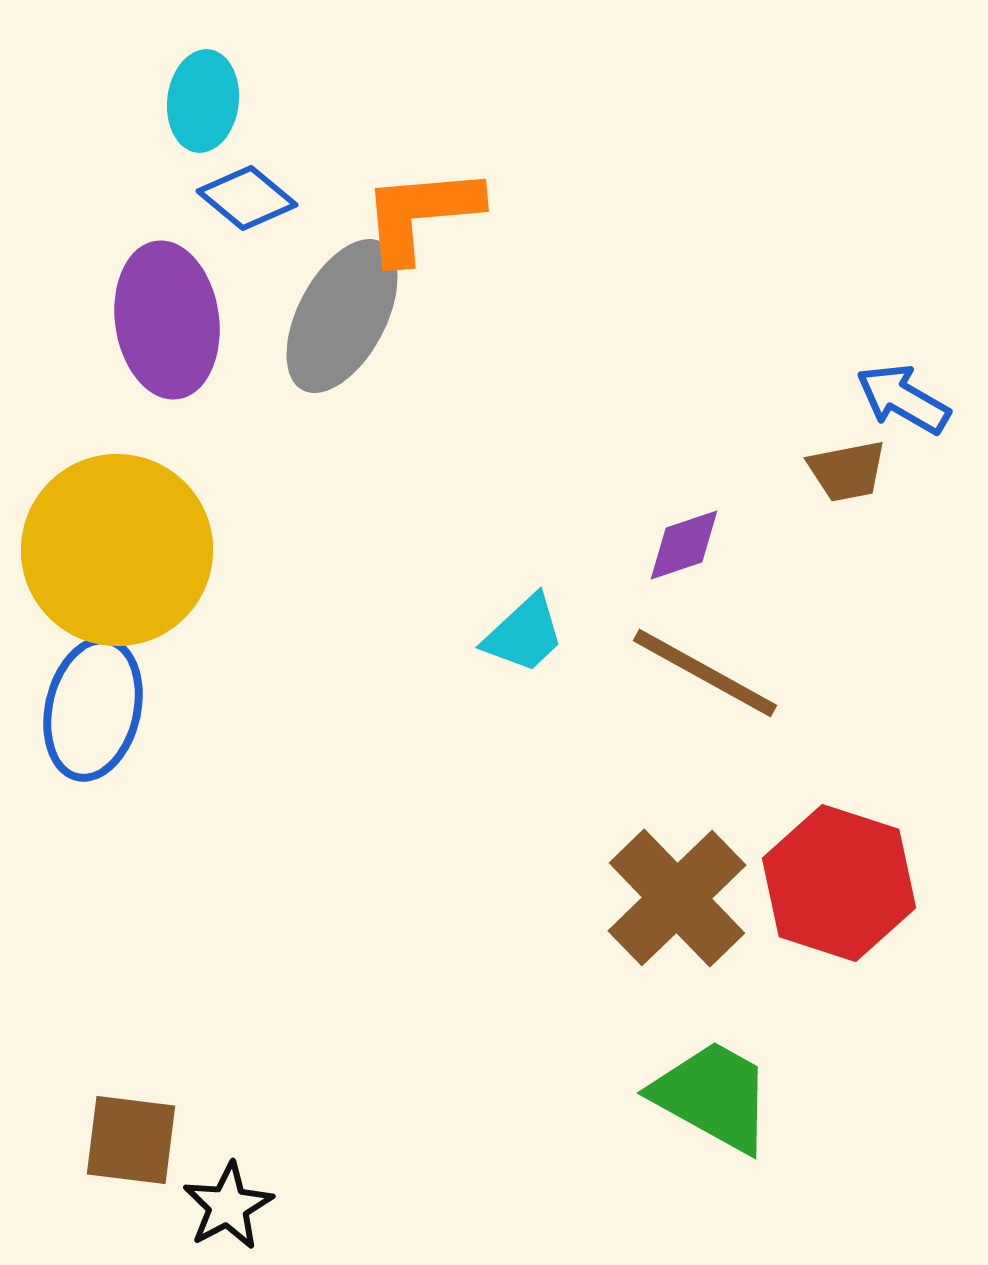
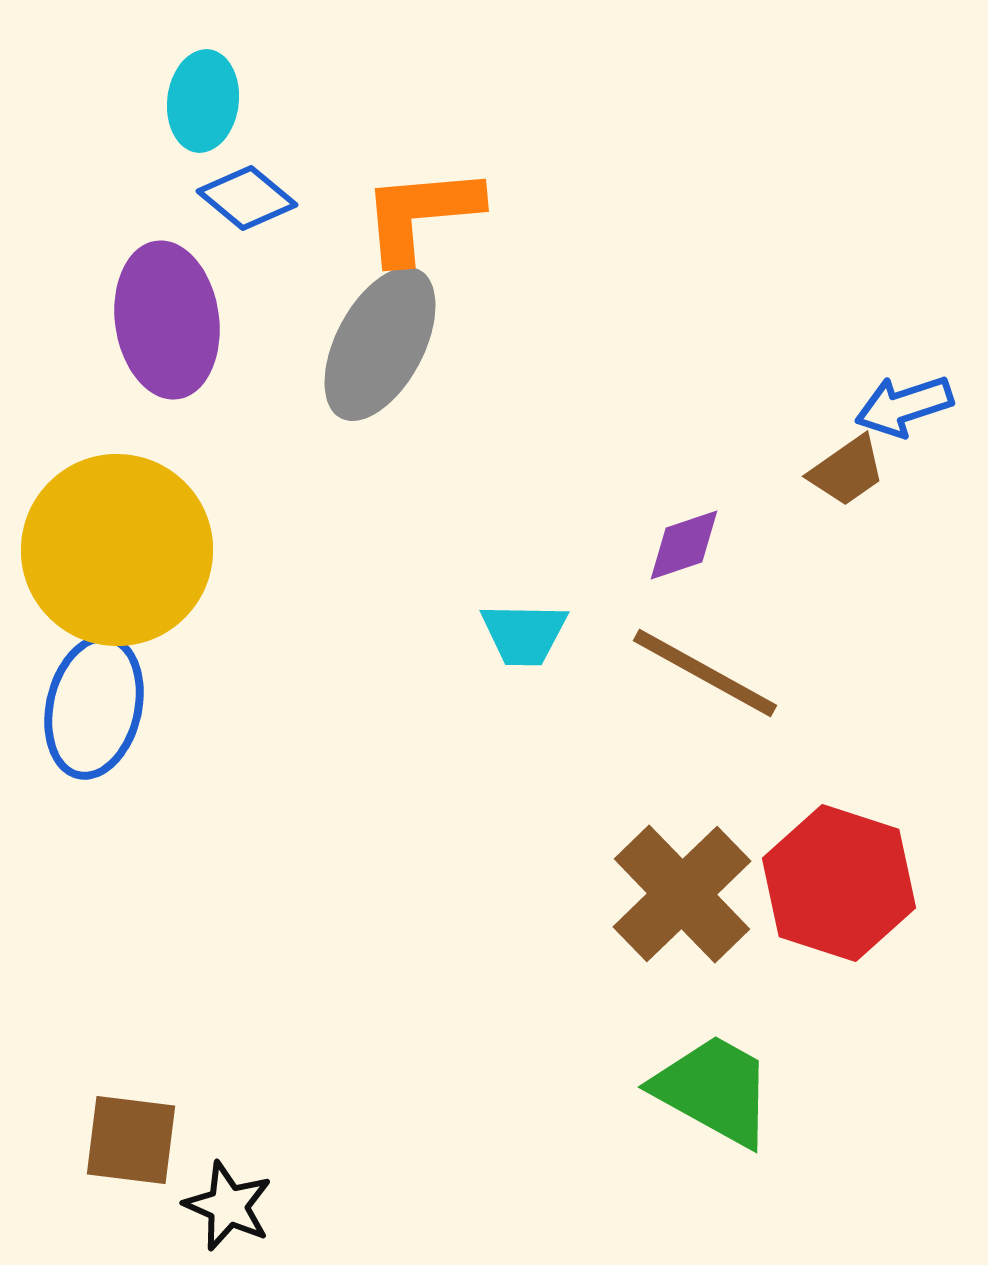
gray ellipse: moved 38 px right, 28 px down
blue arrow: moved 1 px right, 7 px down; rotated 48 degrees counterclockwise
brown trapezoid: rotated 24 degrees counterclockwise
cyan trapezoid: rotated 44 degrees clockwise
blue ellipse: moved 1 px right, 2 px up
brown cross: moved 5 px right, 4 px up
green trapezoid: moved 1 px right, 6 px up
black star: rotated 20 degrees counterclockwise
